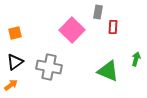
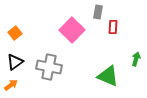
orange square: rotated 24 degrees counterclockwise
green triangle: moved 5 px down
